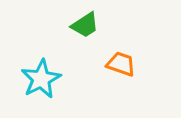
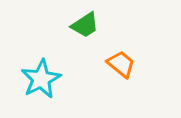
orange trapezoid: rotated 20 degrees clockwise
